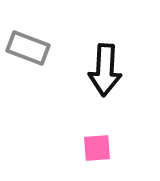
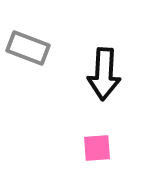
black arrow: moved 1 px left, 4 px down
